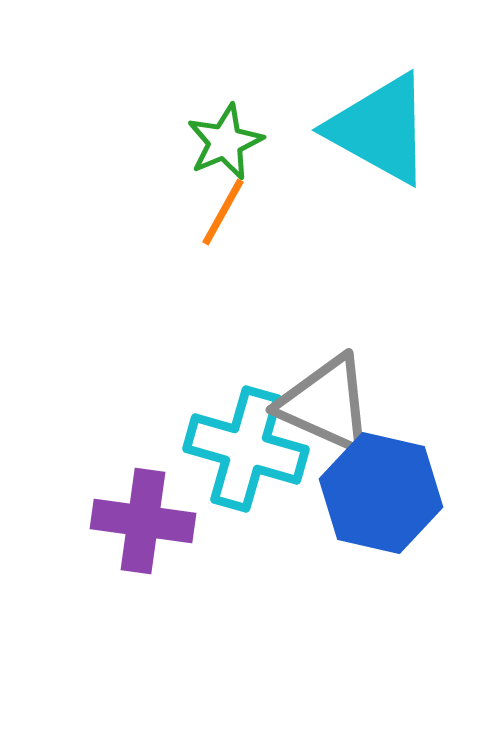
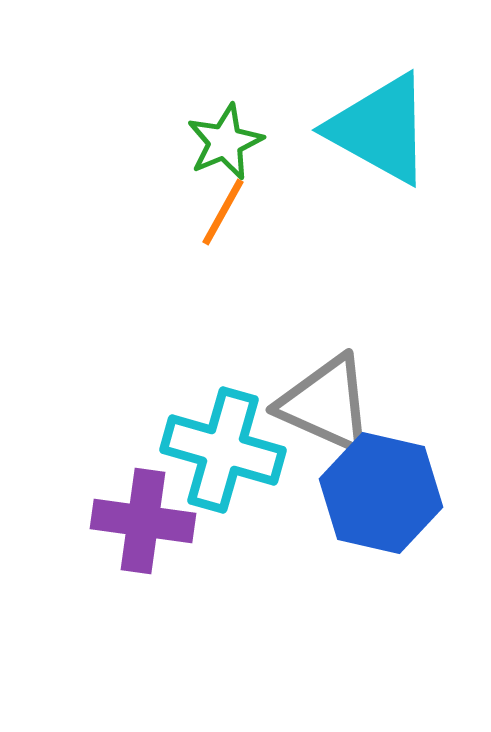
cyan cross: moved 23 px left, 1 px down
